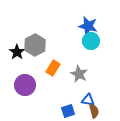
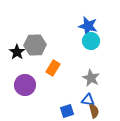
gray hexagon: rotated 25 degrees clockwise
gray star: moved 12 px right, 4 px down
blue square: moved 1 px left
